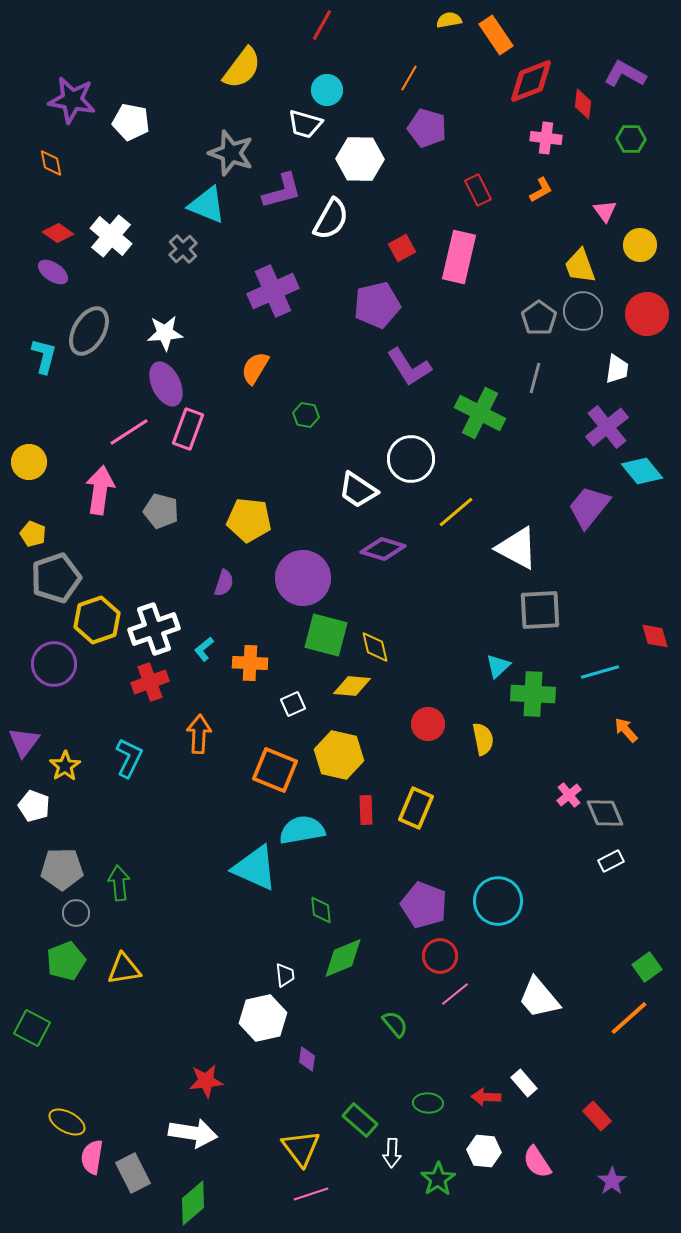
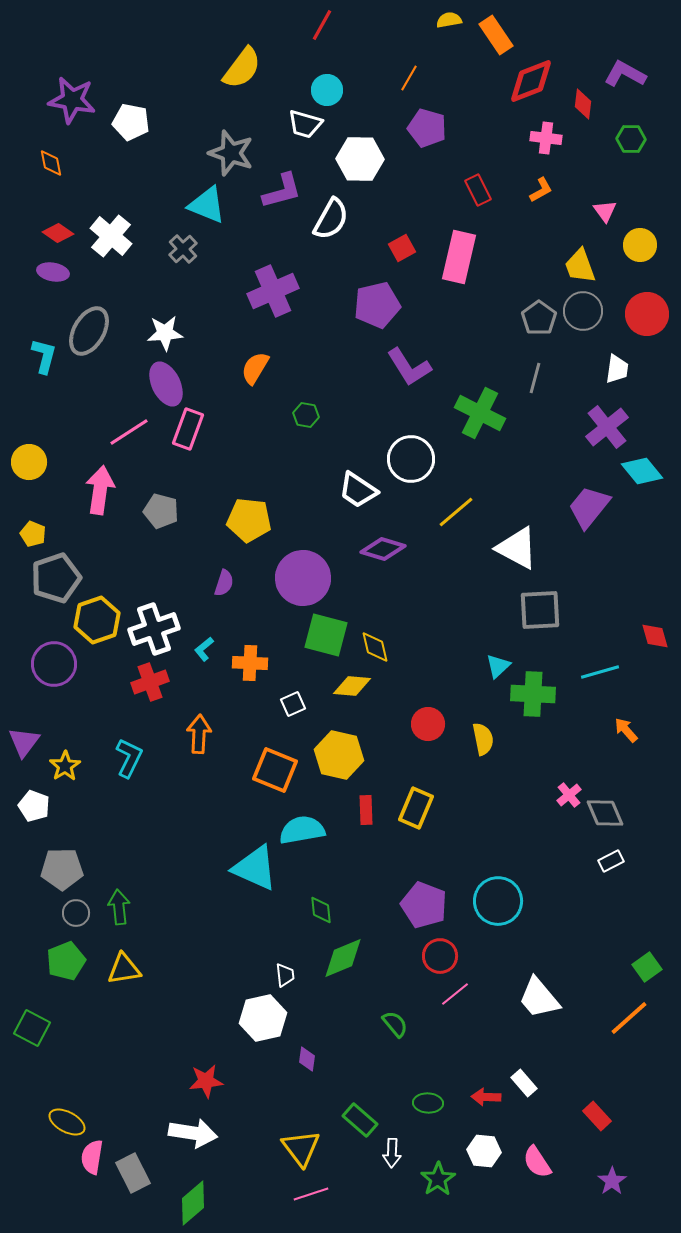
purple ellipse at (53, 272): rotated 24 degrees counterclockwise
green arrow at (119, 883): moved 24 px down
